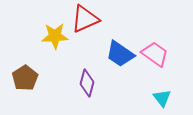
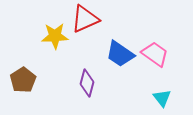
brown pentagon: moved 2 px left, 2 px down
